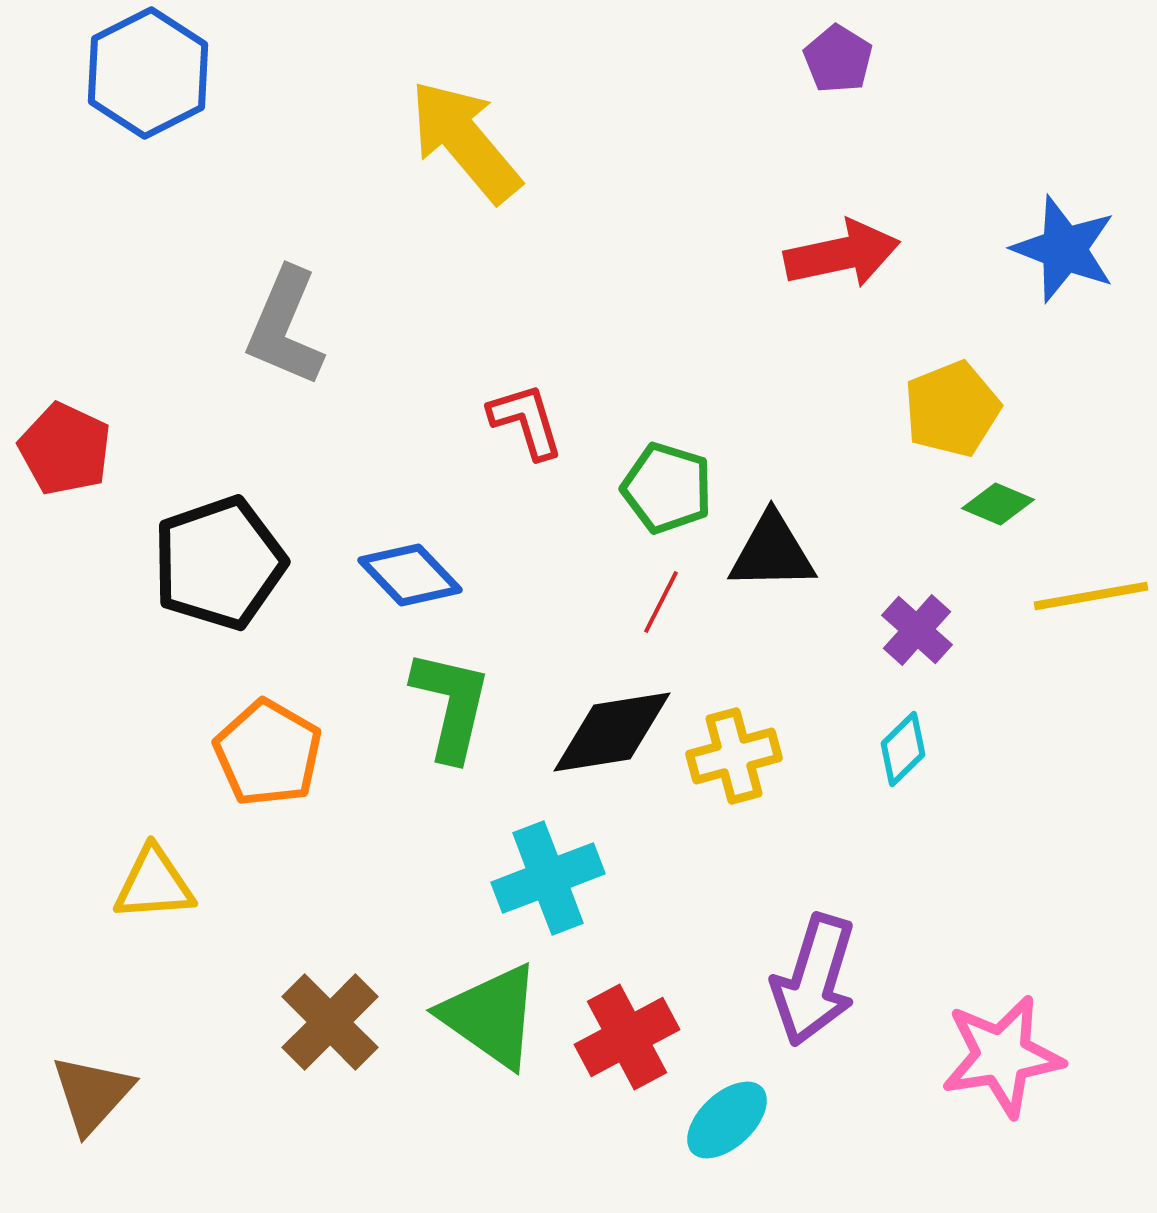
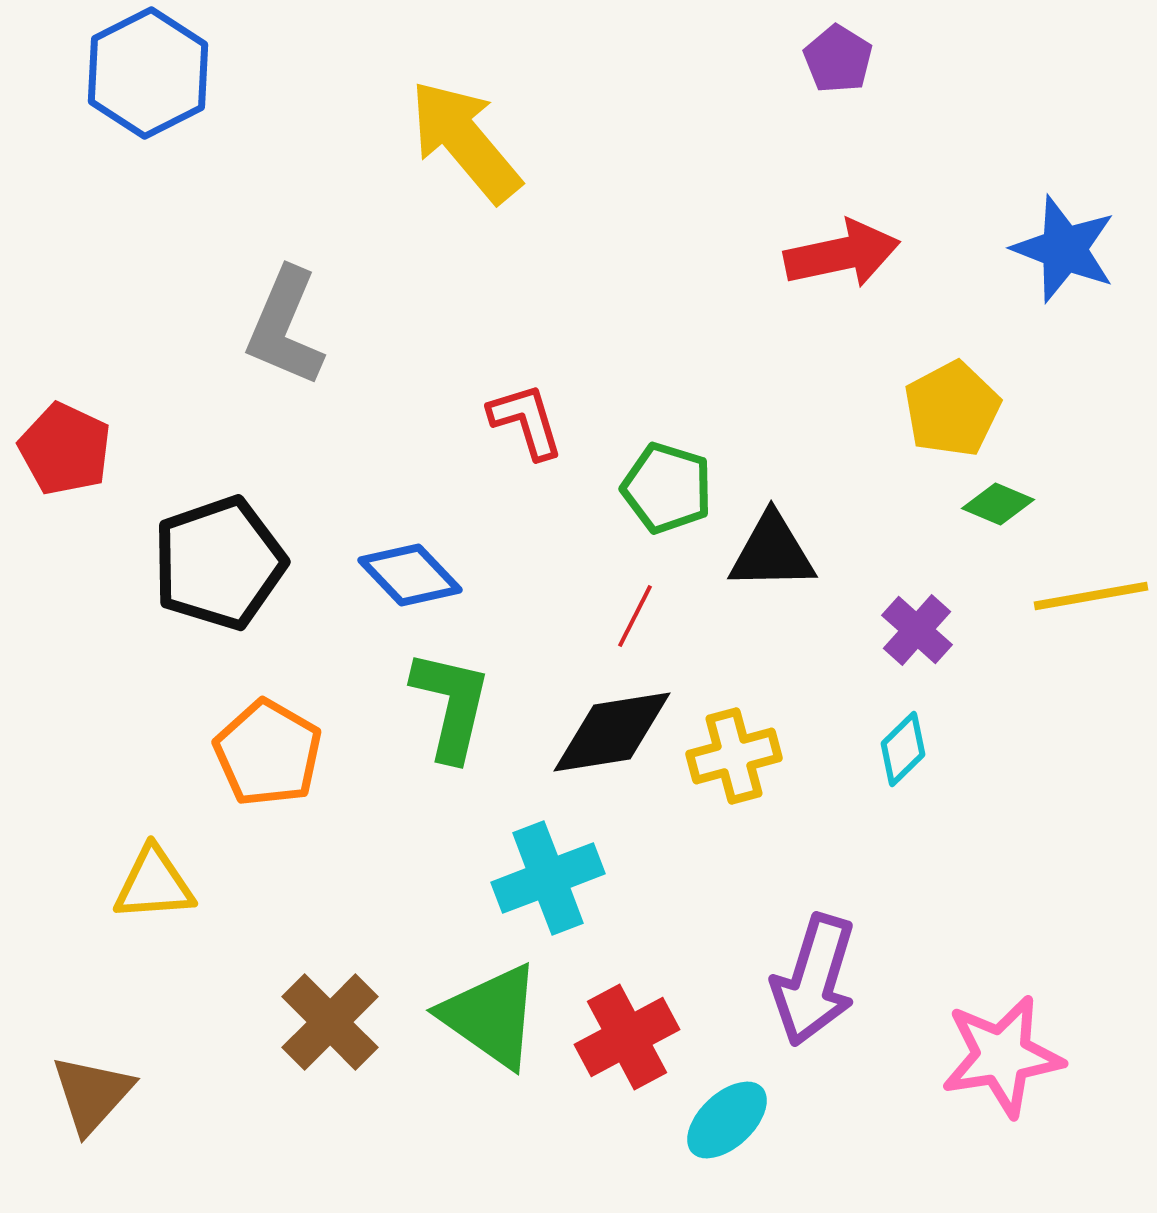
yellow pentagon: rotated 6 degrees counterclockwise
red line: moved 26 px left, 14 px down
